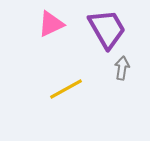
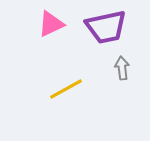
purple trapezoid: moved 1 px left, 2 px up; rotated 108 degrees clockwise
gray arrow: rotated 15 degrees counterclockwise
